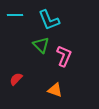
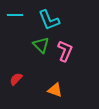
pink L-shape: moved 1 px right, 5 px up
